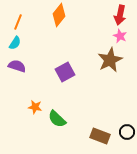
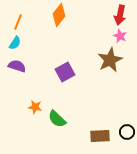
brown rectangle: rotated 24 degrees counterclockwise
